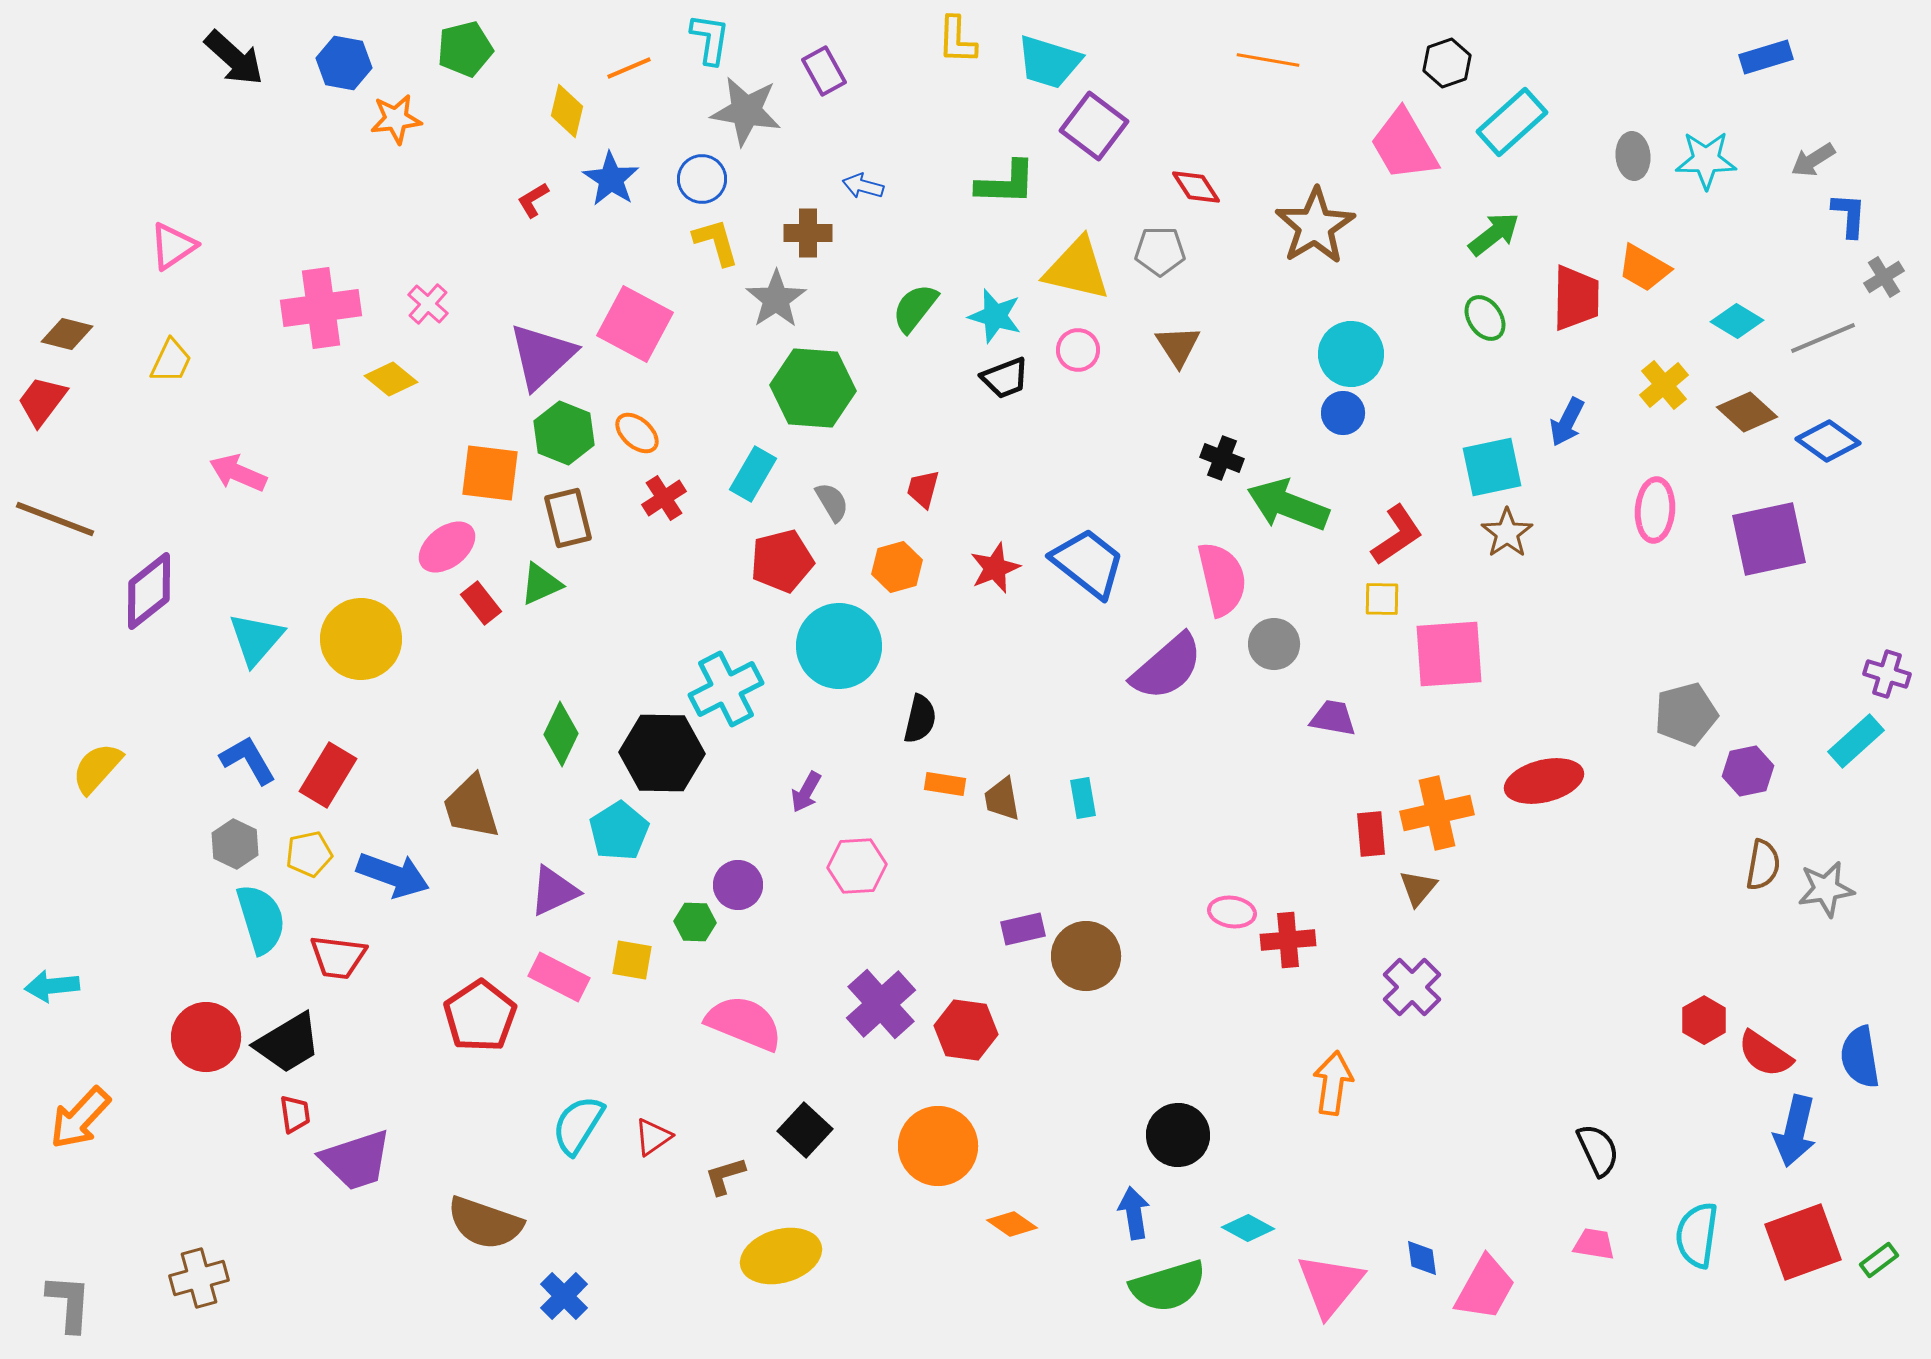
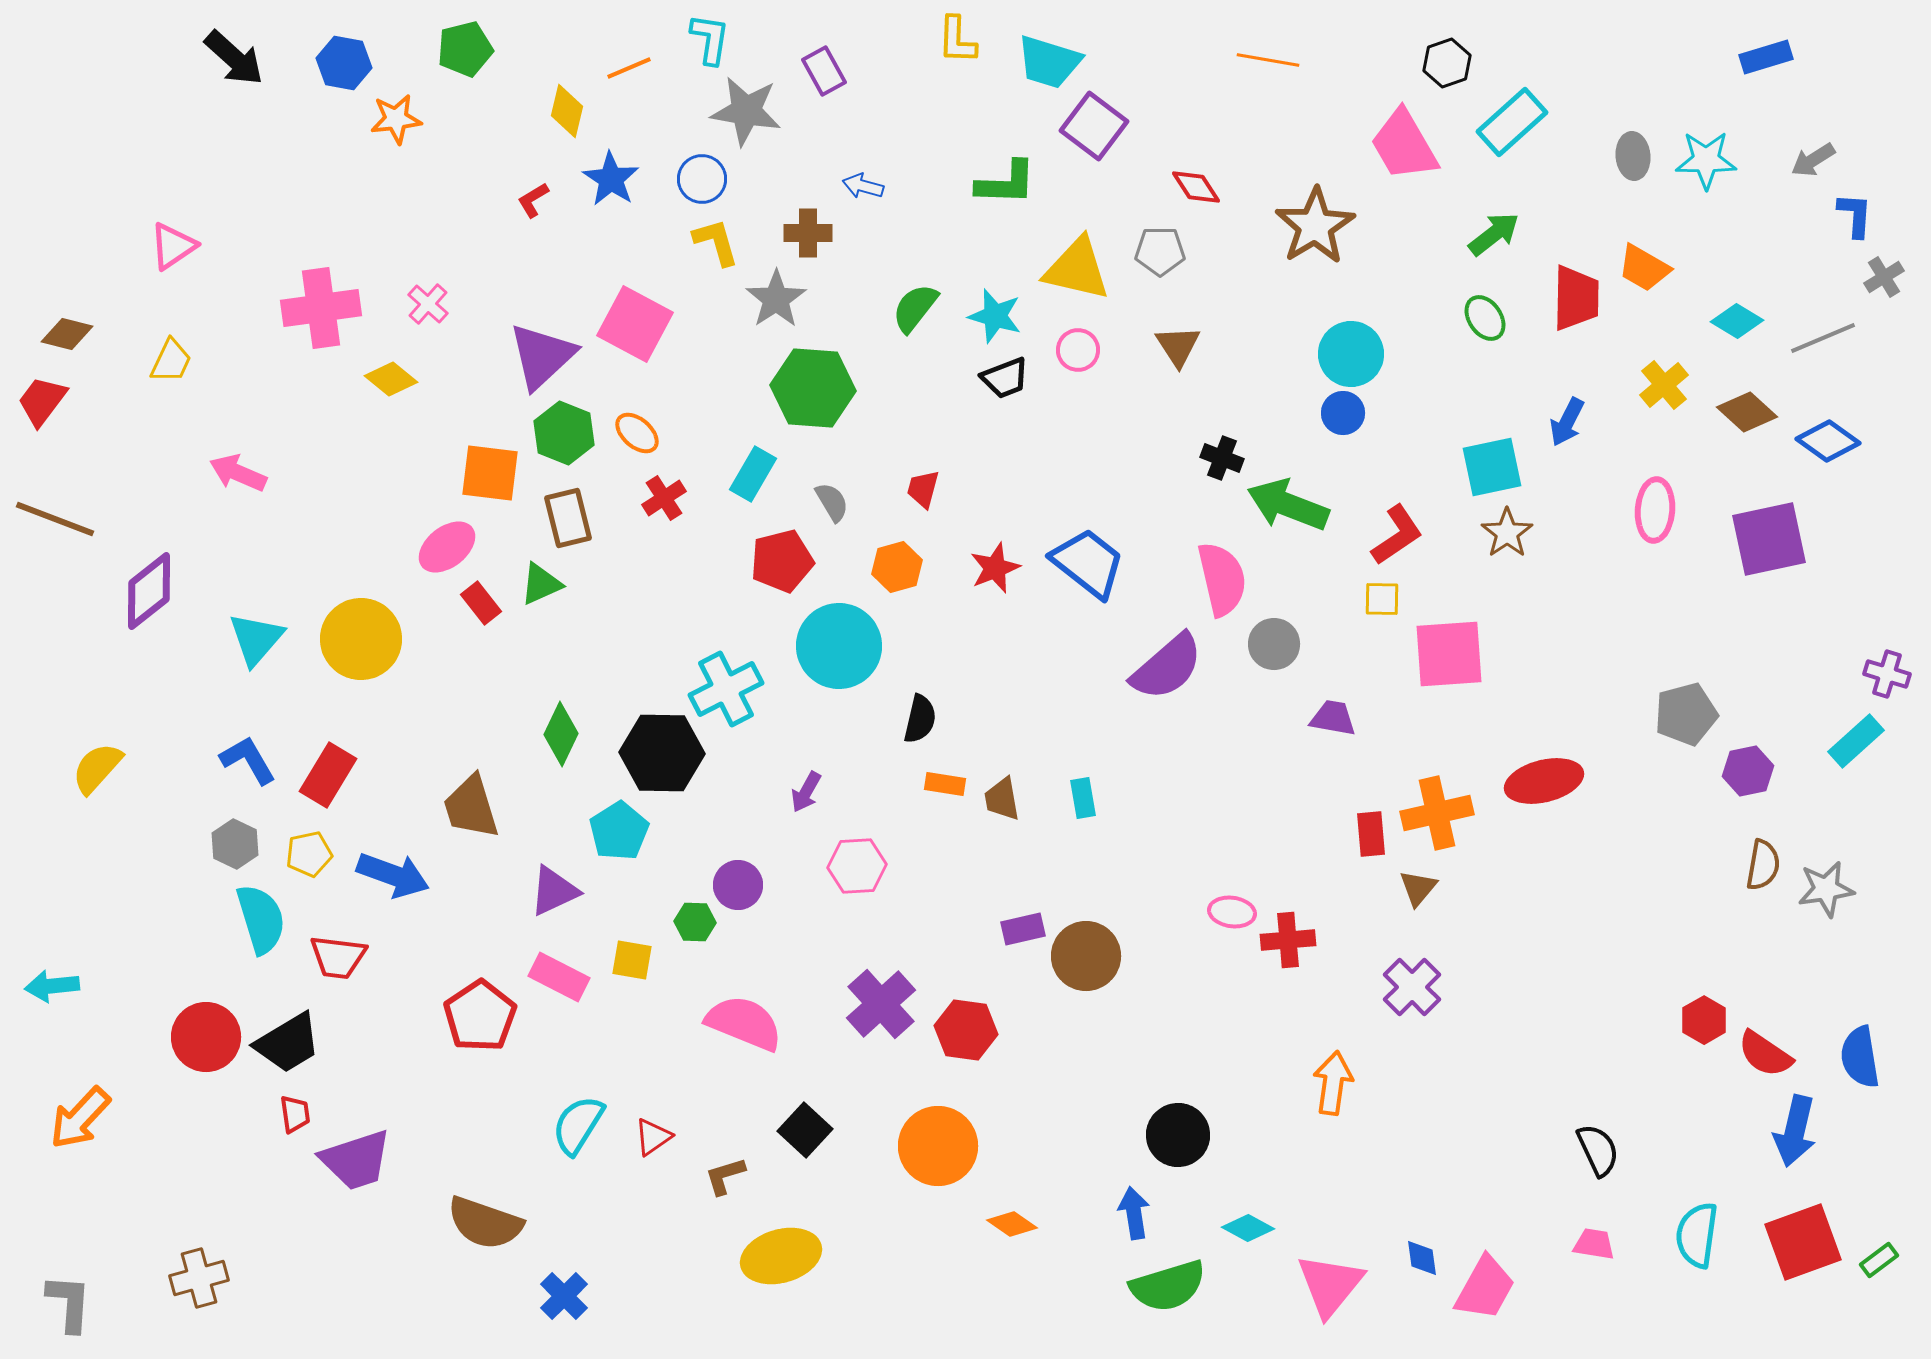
blue L-shape at (1849, 215): moved 6 px right
